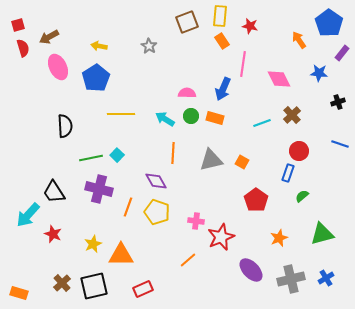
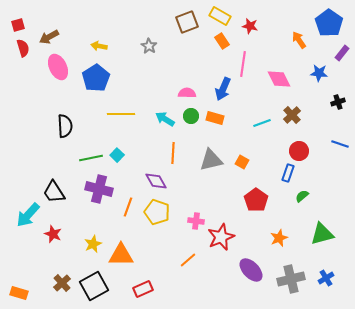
yellow rectangle at (220, 16): rotated 65 degrees counterclockwise
black square at (94, 286): rotated 16 degrees counterclockwise
